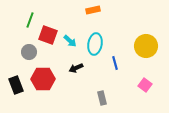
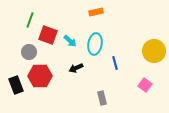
orange rectangle: moved 3 px right, 2 px down
yellow circle: moved 8 px right, 5 px down
red hexagon: moved 3 px left, 3 px up
